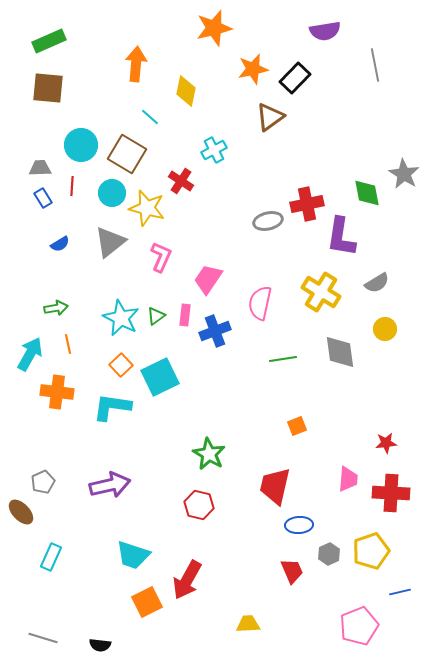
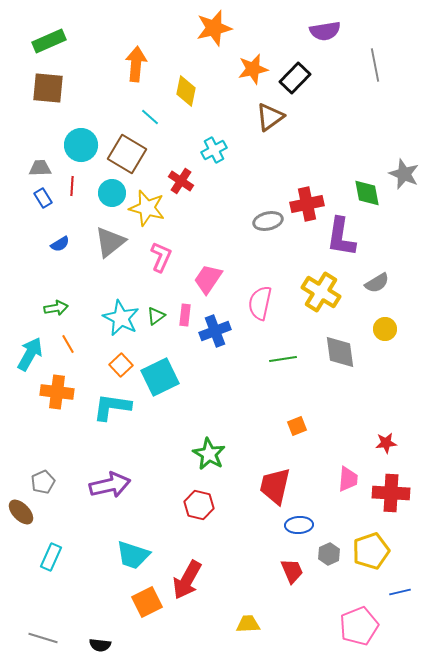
gray star at (404, 174): rotated 8 degrees counterclockwise
orange line at (68, 344): rotated 18 degrees counterclockwise
